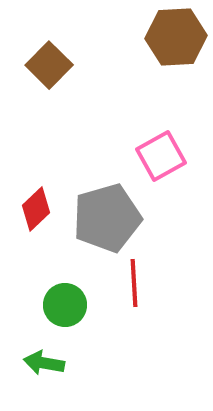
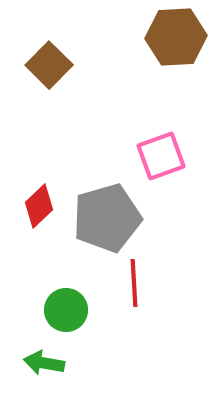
pink square: rotated 9 degrees clockwise
red diamond: moved 3 px right, 3 px up
green circle: moved 1 px right, 5 px down
